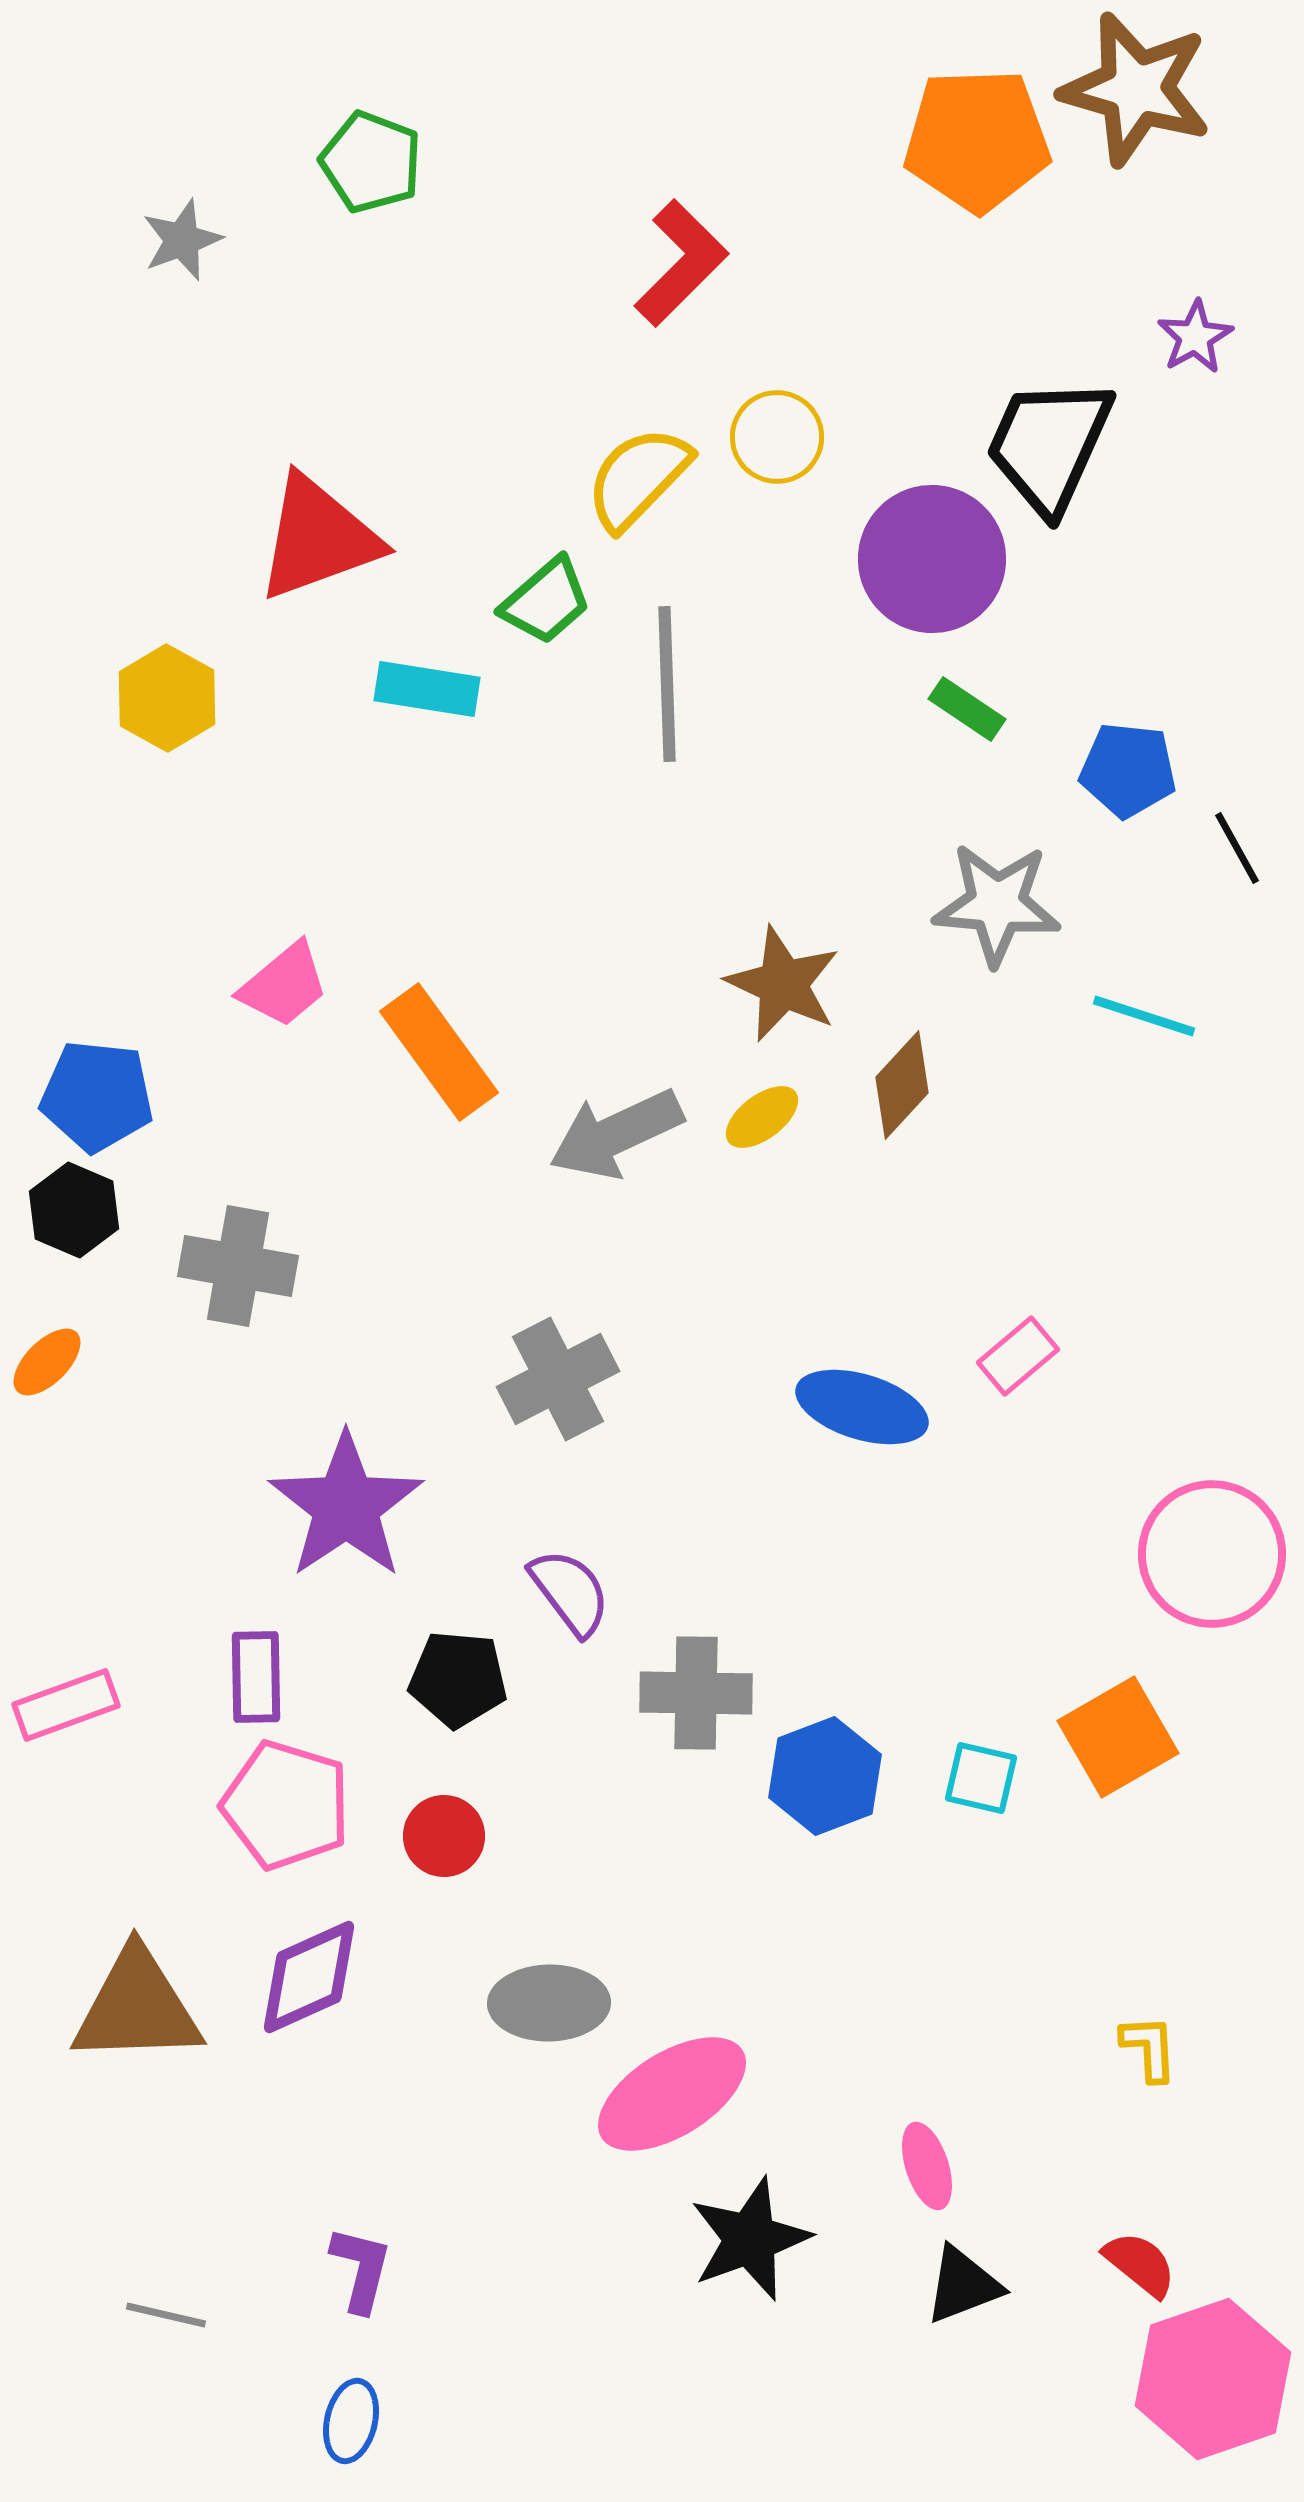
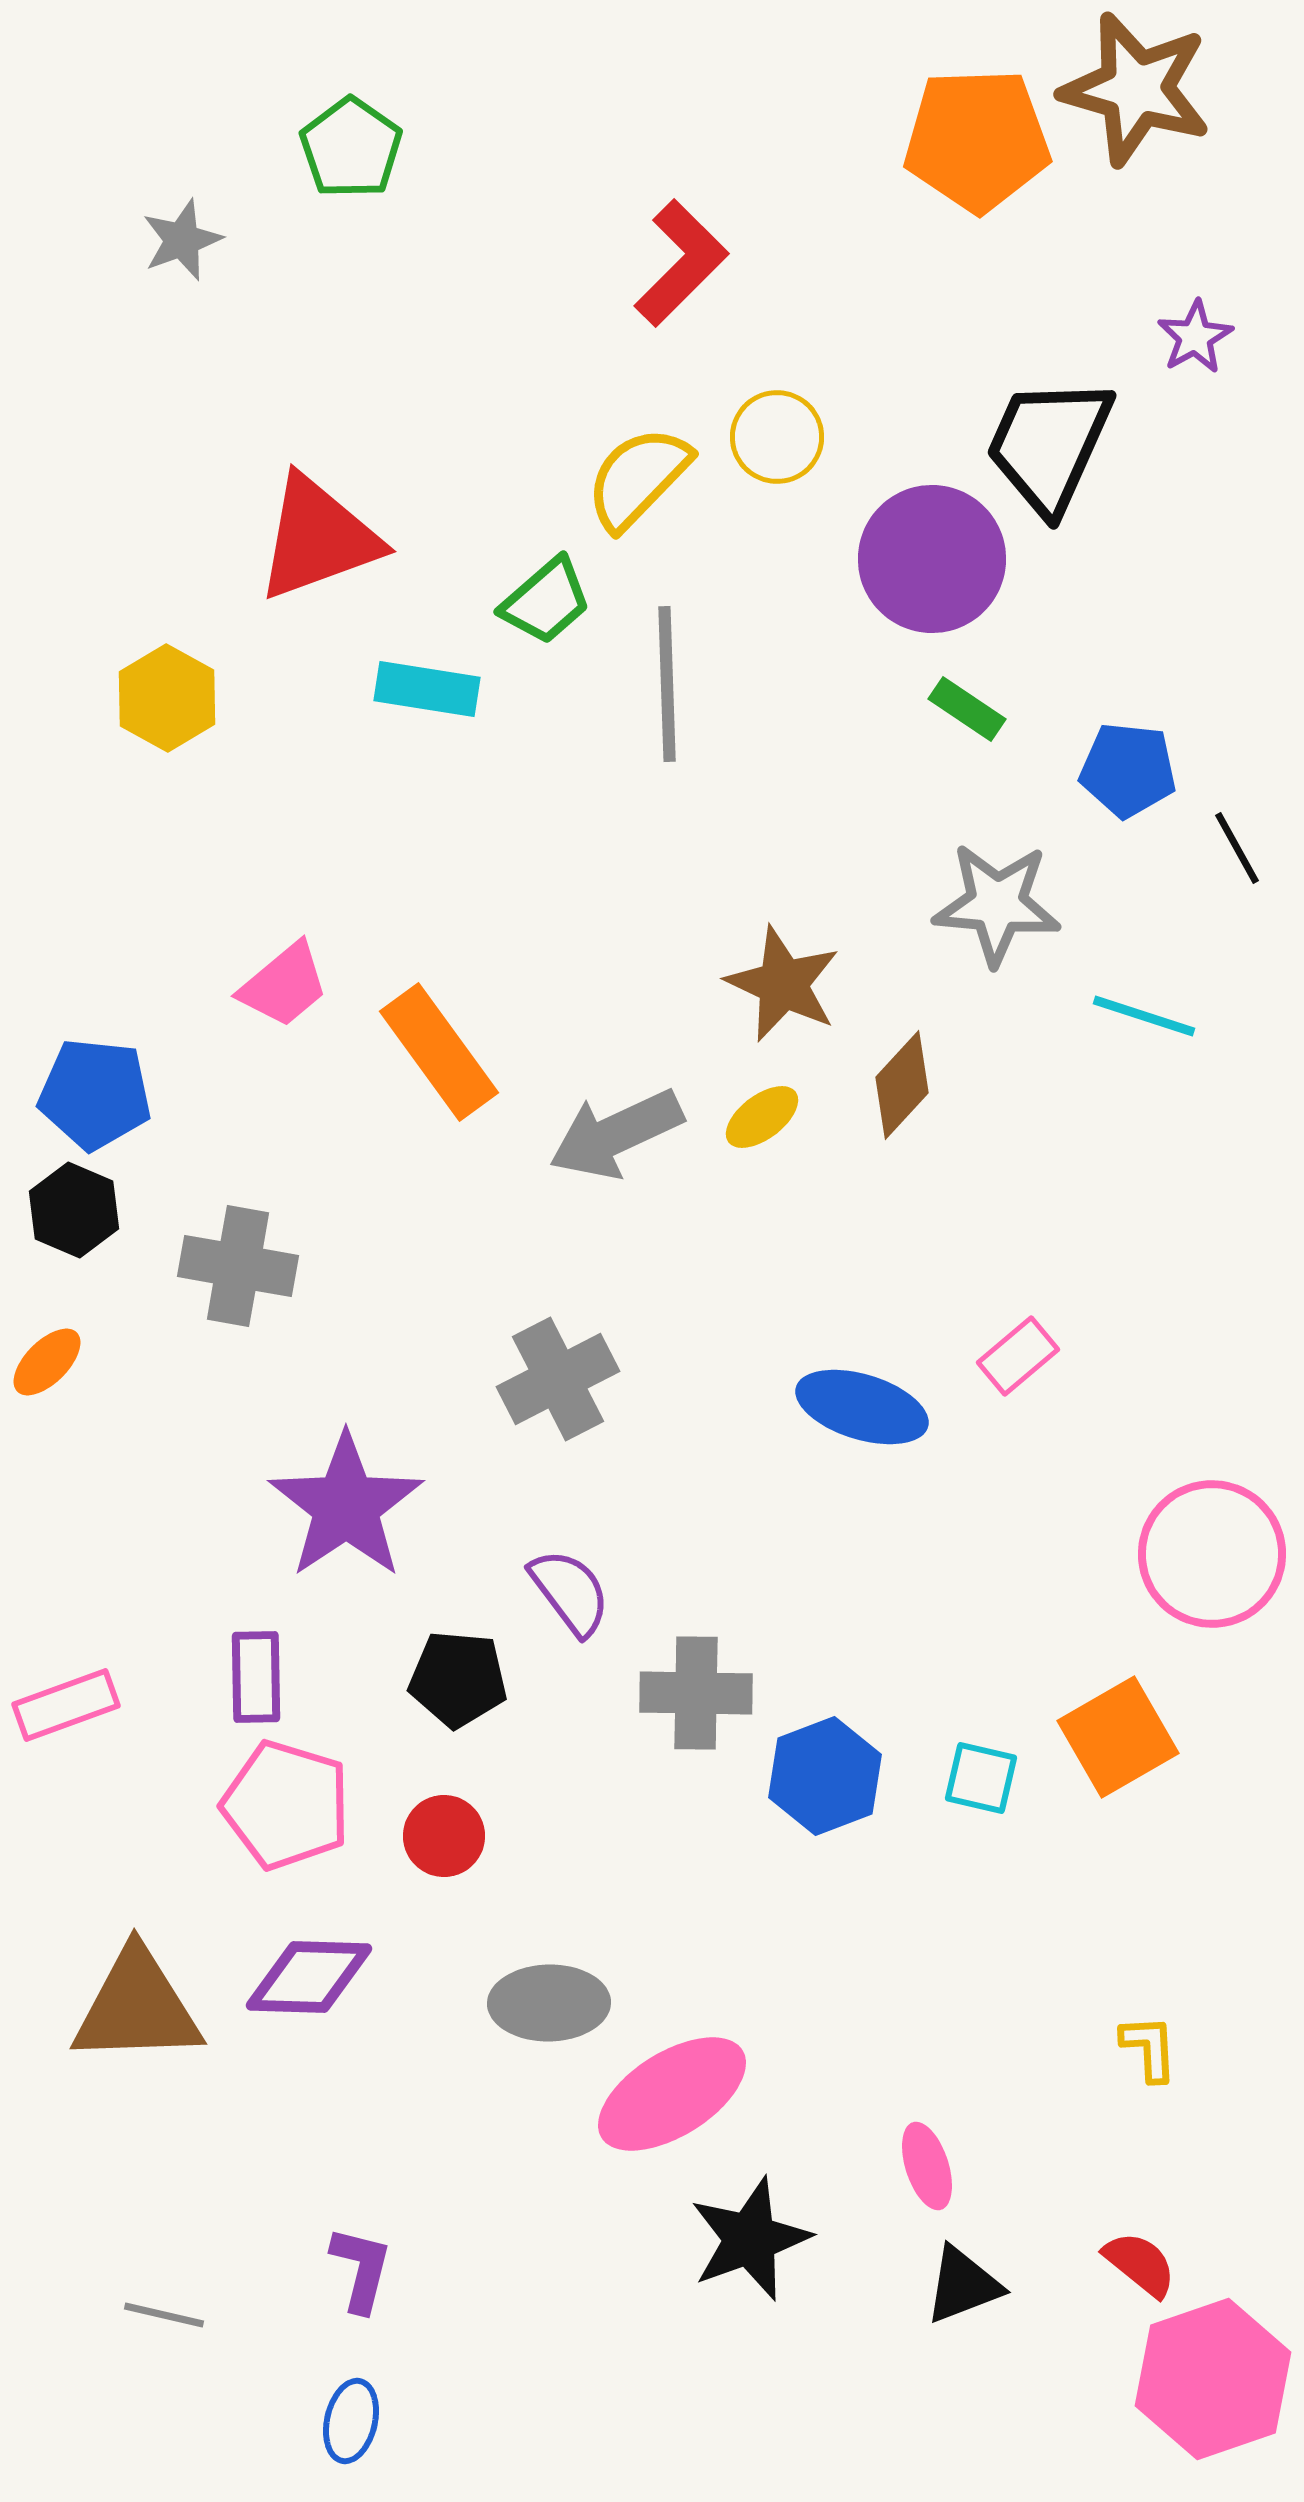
green pentagon at (371, 162): moved 20 px left, 14 px up; rotated 14 degrees clockwise
blue pentagon at (97, 1096): moved 2 px left, 2 px up
purple diamond at (309, 1977): rotated 26 degrees clockwise
gray line at (166, 2315): moved 2 px left
